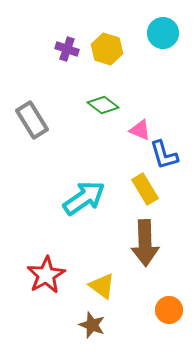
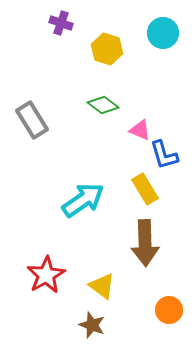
purple cross: moved 6 px left, 26 px up
cyan arrow: moved 1 px left, 2 px down
